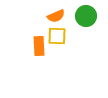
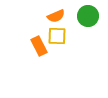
green circle: moved 2 px right
orange rectangle: rotated 24 degrees counterclockwise
